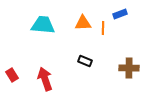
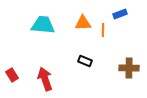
orange line: moved 2 px down
